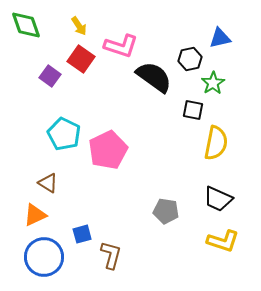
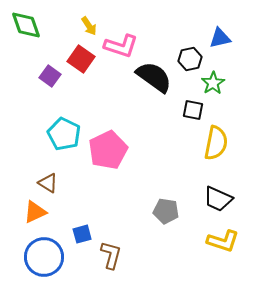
yellow arrow: moved 10 px right
orange triangle: moved 3 px up
